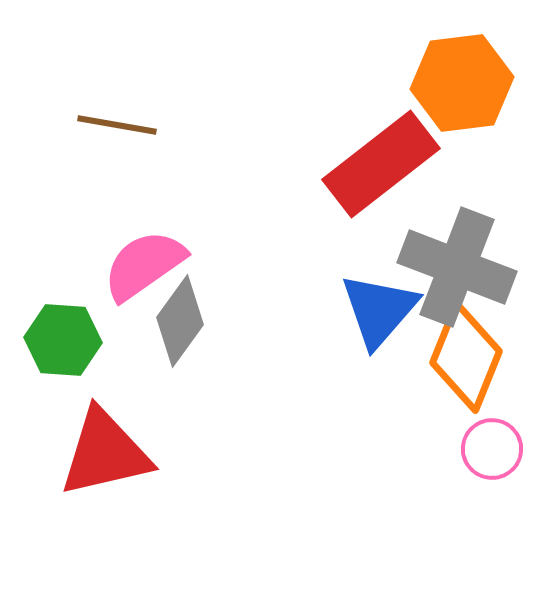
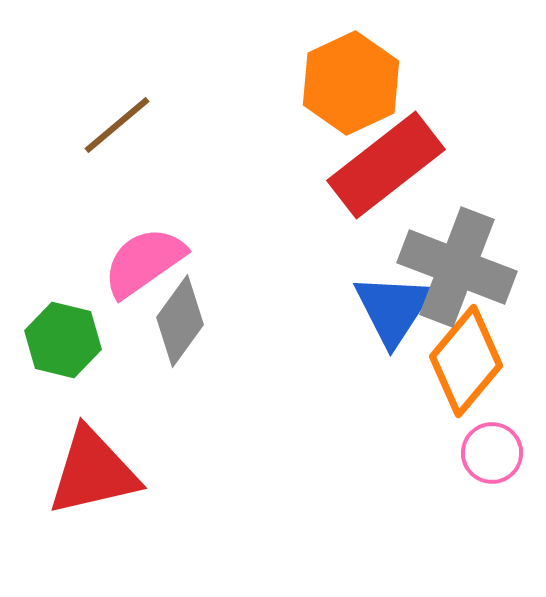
orange hexagon: moved 111 px left; rotated 18 degrees counterclockwise
brown line: rotated 50 degrees counterclockwise
red rectangle: moved 5 px right, 1 px down
pink semicircle: moved 3 px up
blue triangle: moved 14 px right, 1 px up; rotated 8 degrees counterclockwise
green hexagon: rotated 10 degrees clockwise
orange diamond: moved 4 px down; rotated 18 degrees clockwise
pink circle: moved 4 px down
red triangle: moved 12 px left, 19 px down
